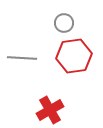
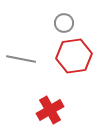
gray line: moved 1 px left, 1 px down; rotated 8 degrees clockwise
